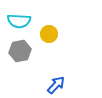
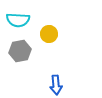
cyan semicircle: moved 1 px left, 1 px up
blue arrow: rotated 132 degrees clockwise
